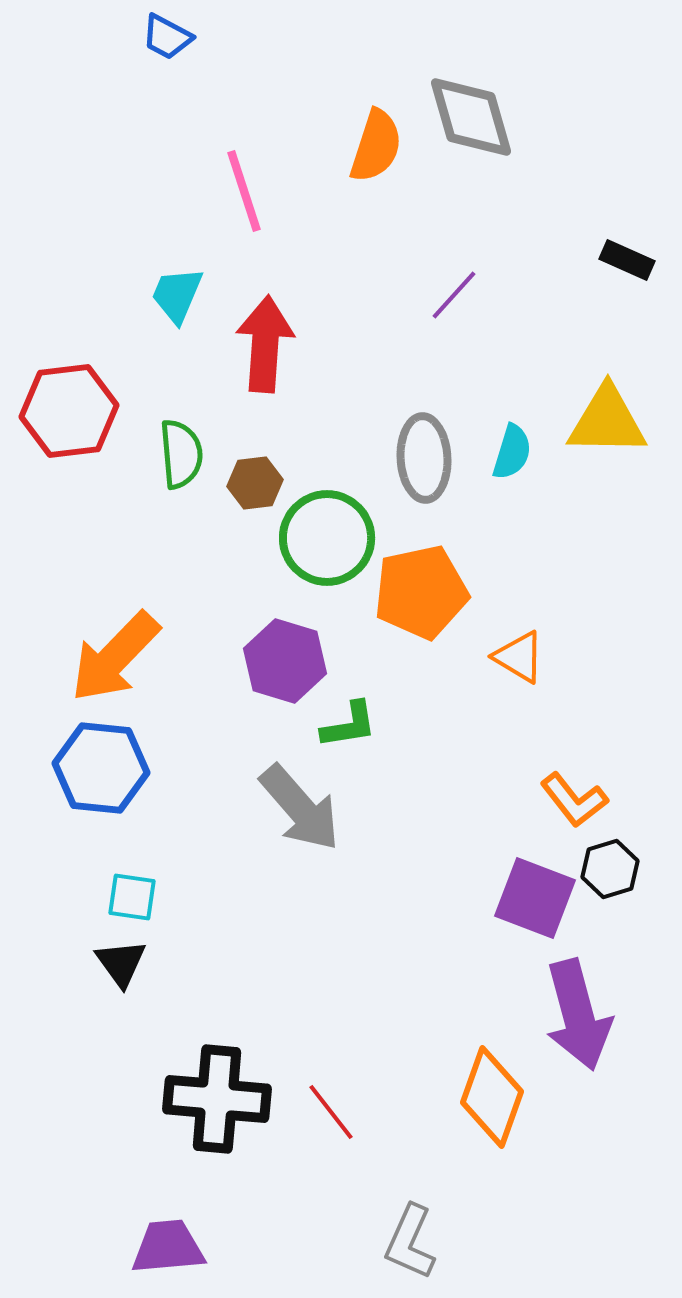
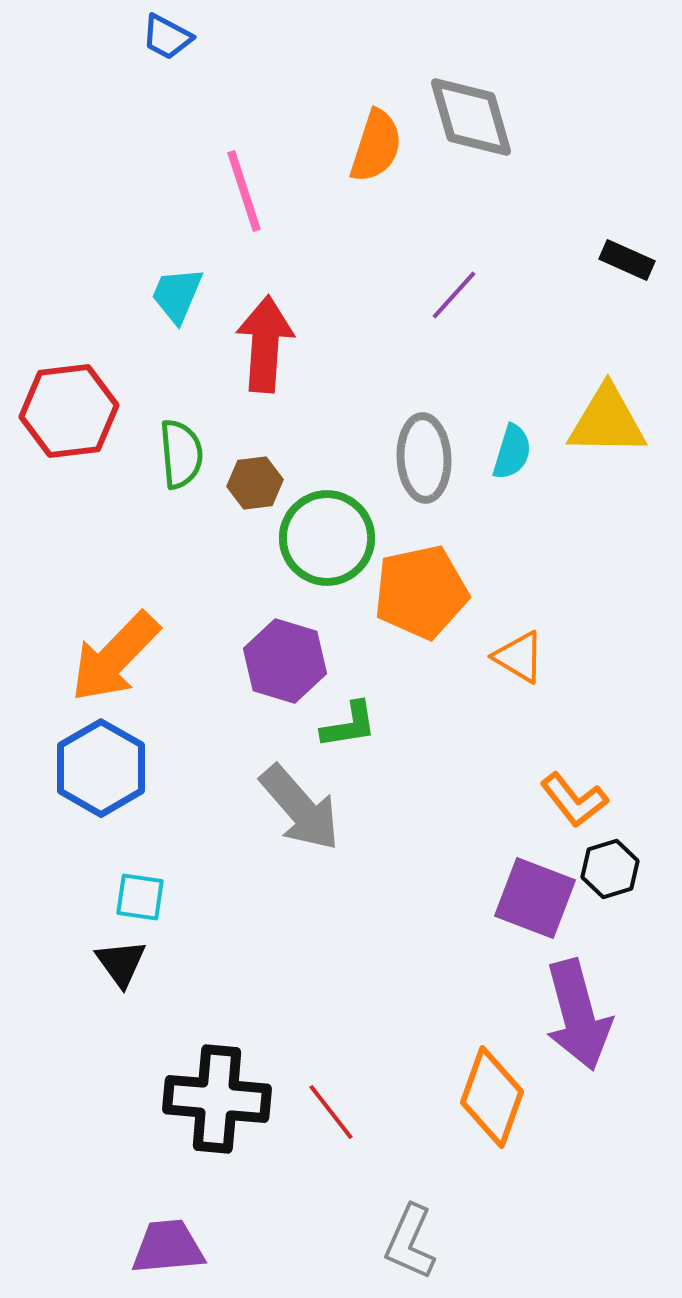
blue hexagon: rotated 24 degrees clockwise
cyan square: moved 8 px right
